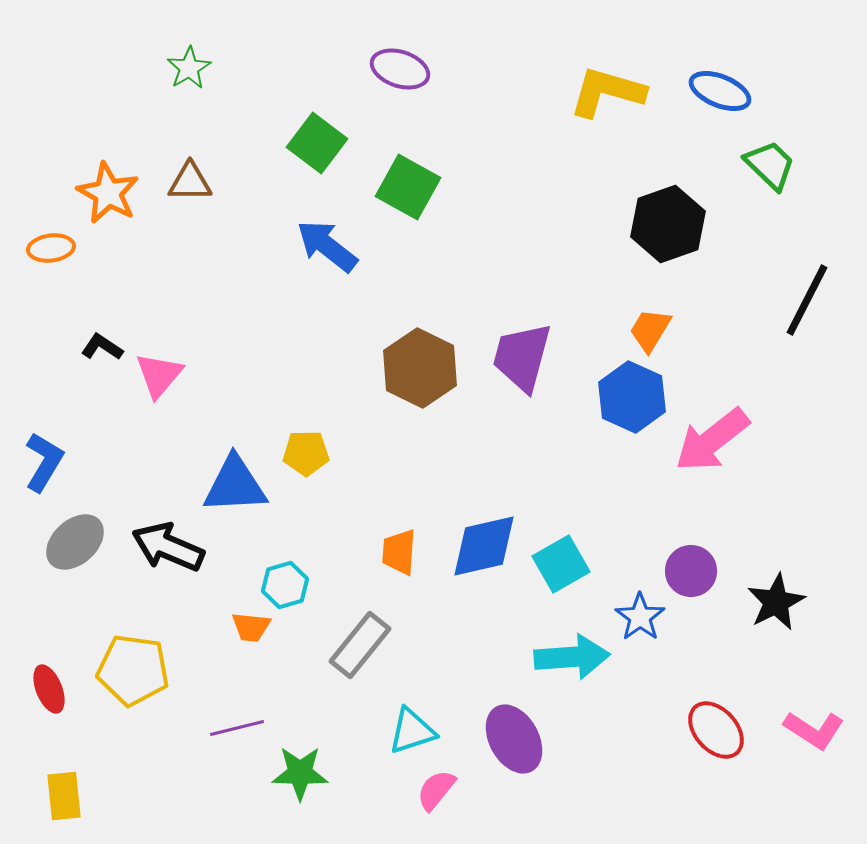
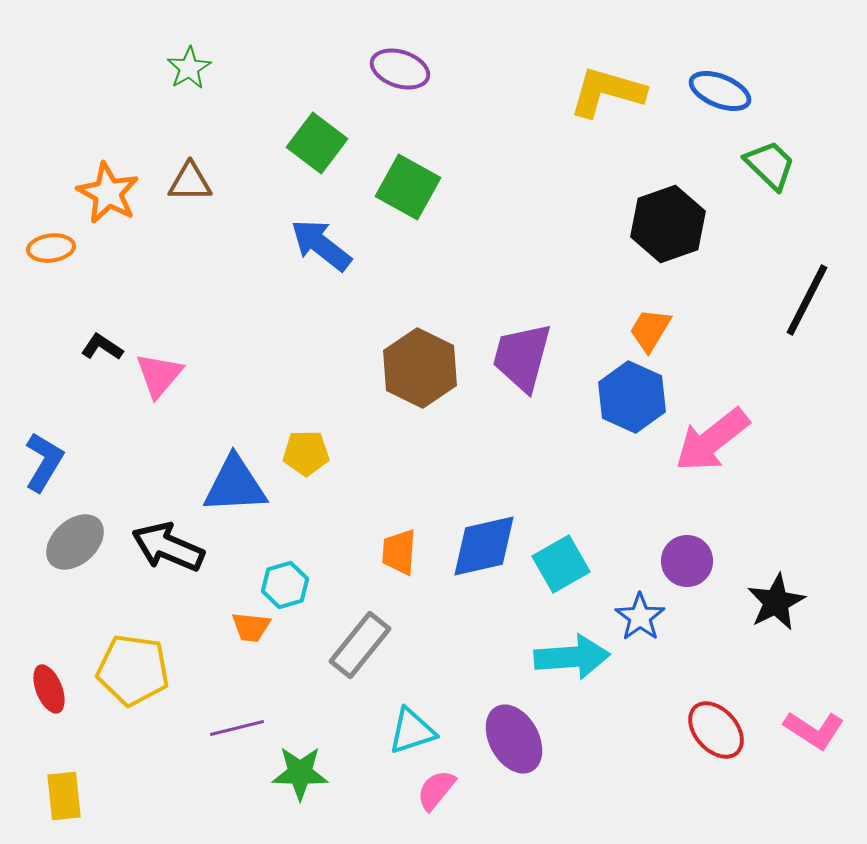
blue arrow at (327, 246): moved 6 px left, 1 px up
purple circle at (691, 571): moved 4 px left, 10 px up
